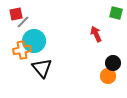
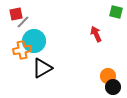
green square: moved 1 px up
black circle: moved 24 px down
black triangle: rotated 40 degrees clockwise
